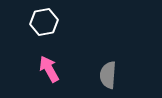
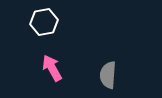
pink arrow: moved 3 px right, 1 px up
